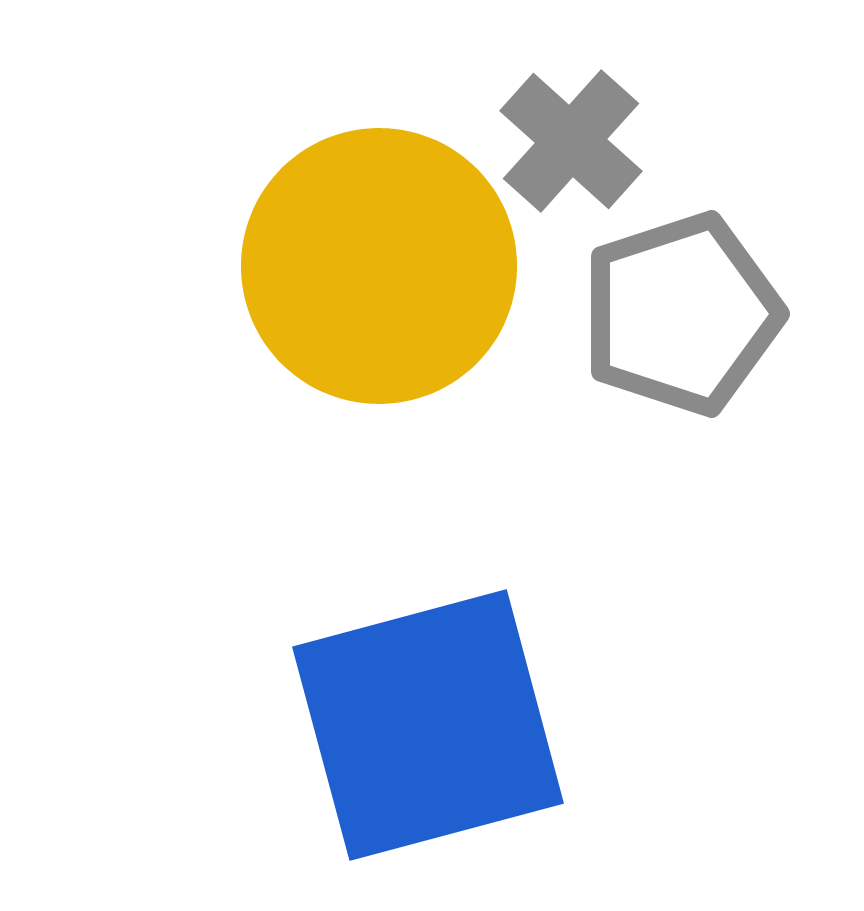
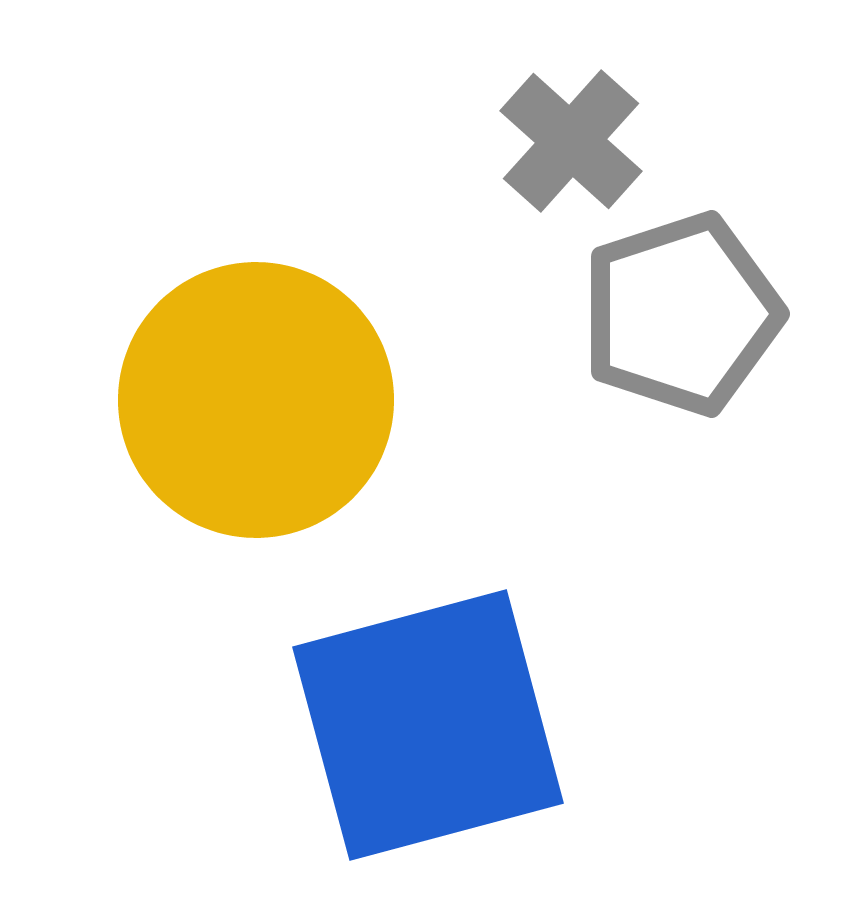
yellow circle: moved 123 px left, 134 px down
